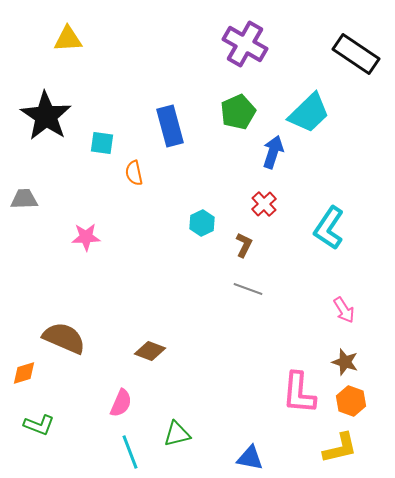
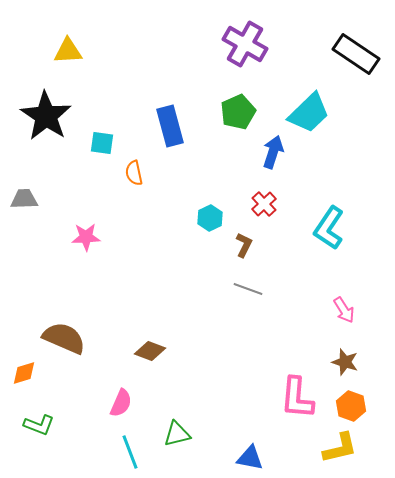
yellow triangle: moved 12 px down
cyan hexagon: moved 8 px right, 5 px up
pink L-shape: moved 2 px left, 5 px down
orange hexagon: moved 5 px down
